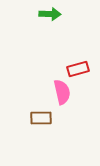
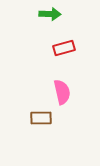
red rectangle: moved 14 px left, 21 px up
